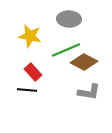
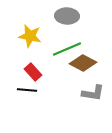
gray ellipse: moved 2 px left, 3 px up
green line: moved 1 px right, 1 px up
brown diamond: moved 1 px left, 1 px down
gray L-shape: moved 4 px right, 1 px down
